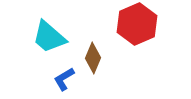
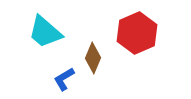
red hexagon: moved 9 px down
cyan trapezoid: moved 4 px left, 5 px up
